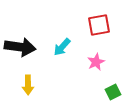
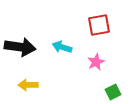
cyan arrow: rotated 66 degrees clockwise
yellow arrow: rotated 90 degrees clockwise
